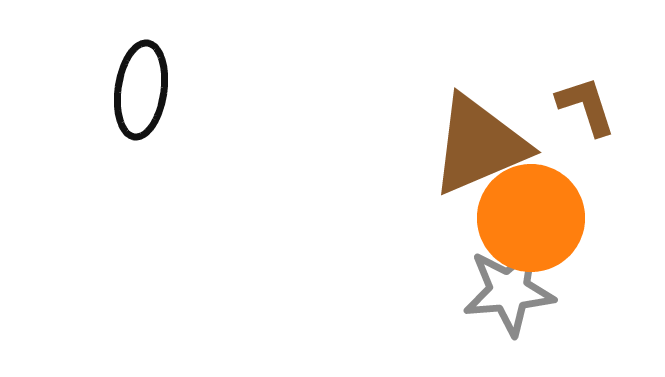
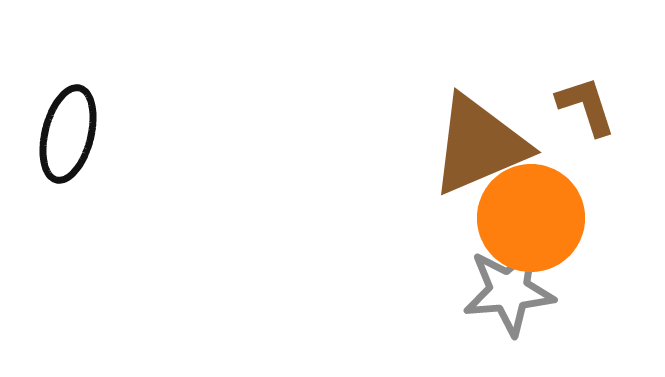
black ellipse: moved 73 px left, 44 px down; rotated 6 degrees clockwise
